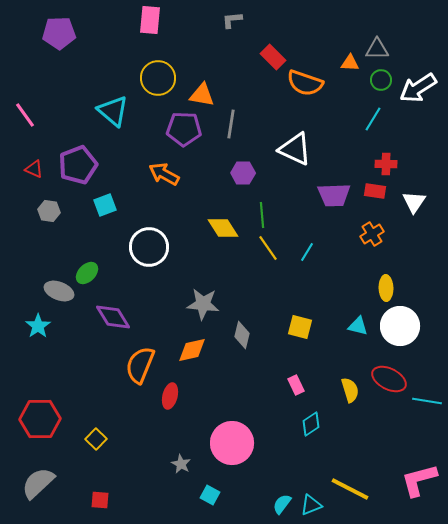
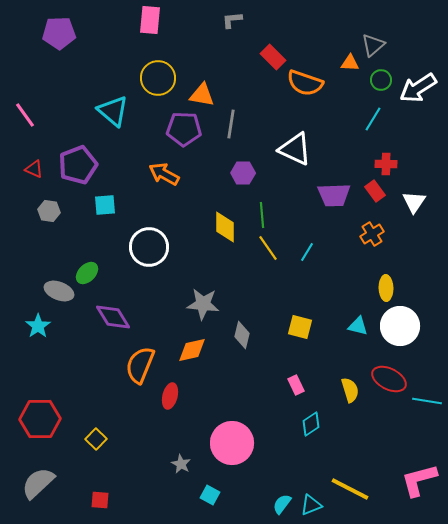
gray triangle at (377, 49): moved 4 px left, 4 px up; rotated 40 degrees counterclockwise
red rectangle at (375, 191): rotated 45 degrees clockwise
cyan square at (105, 205): rotated 15 degrees clockwise
yellow diamond at (223, 228): moved 2 px right, 1 px up; rotated 32 degrees clockwise
